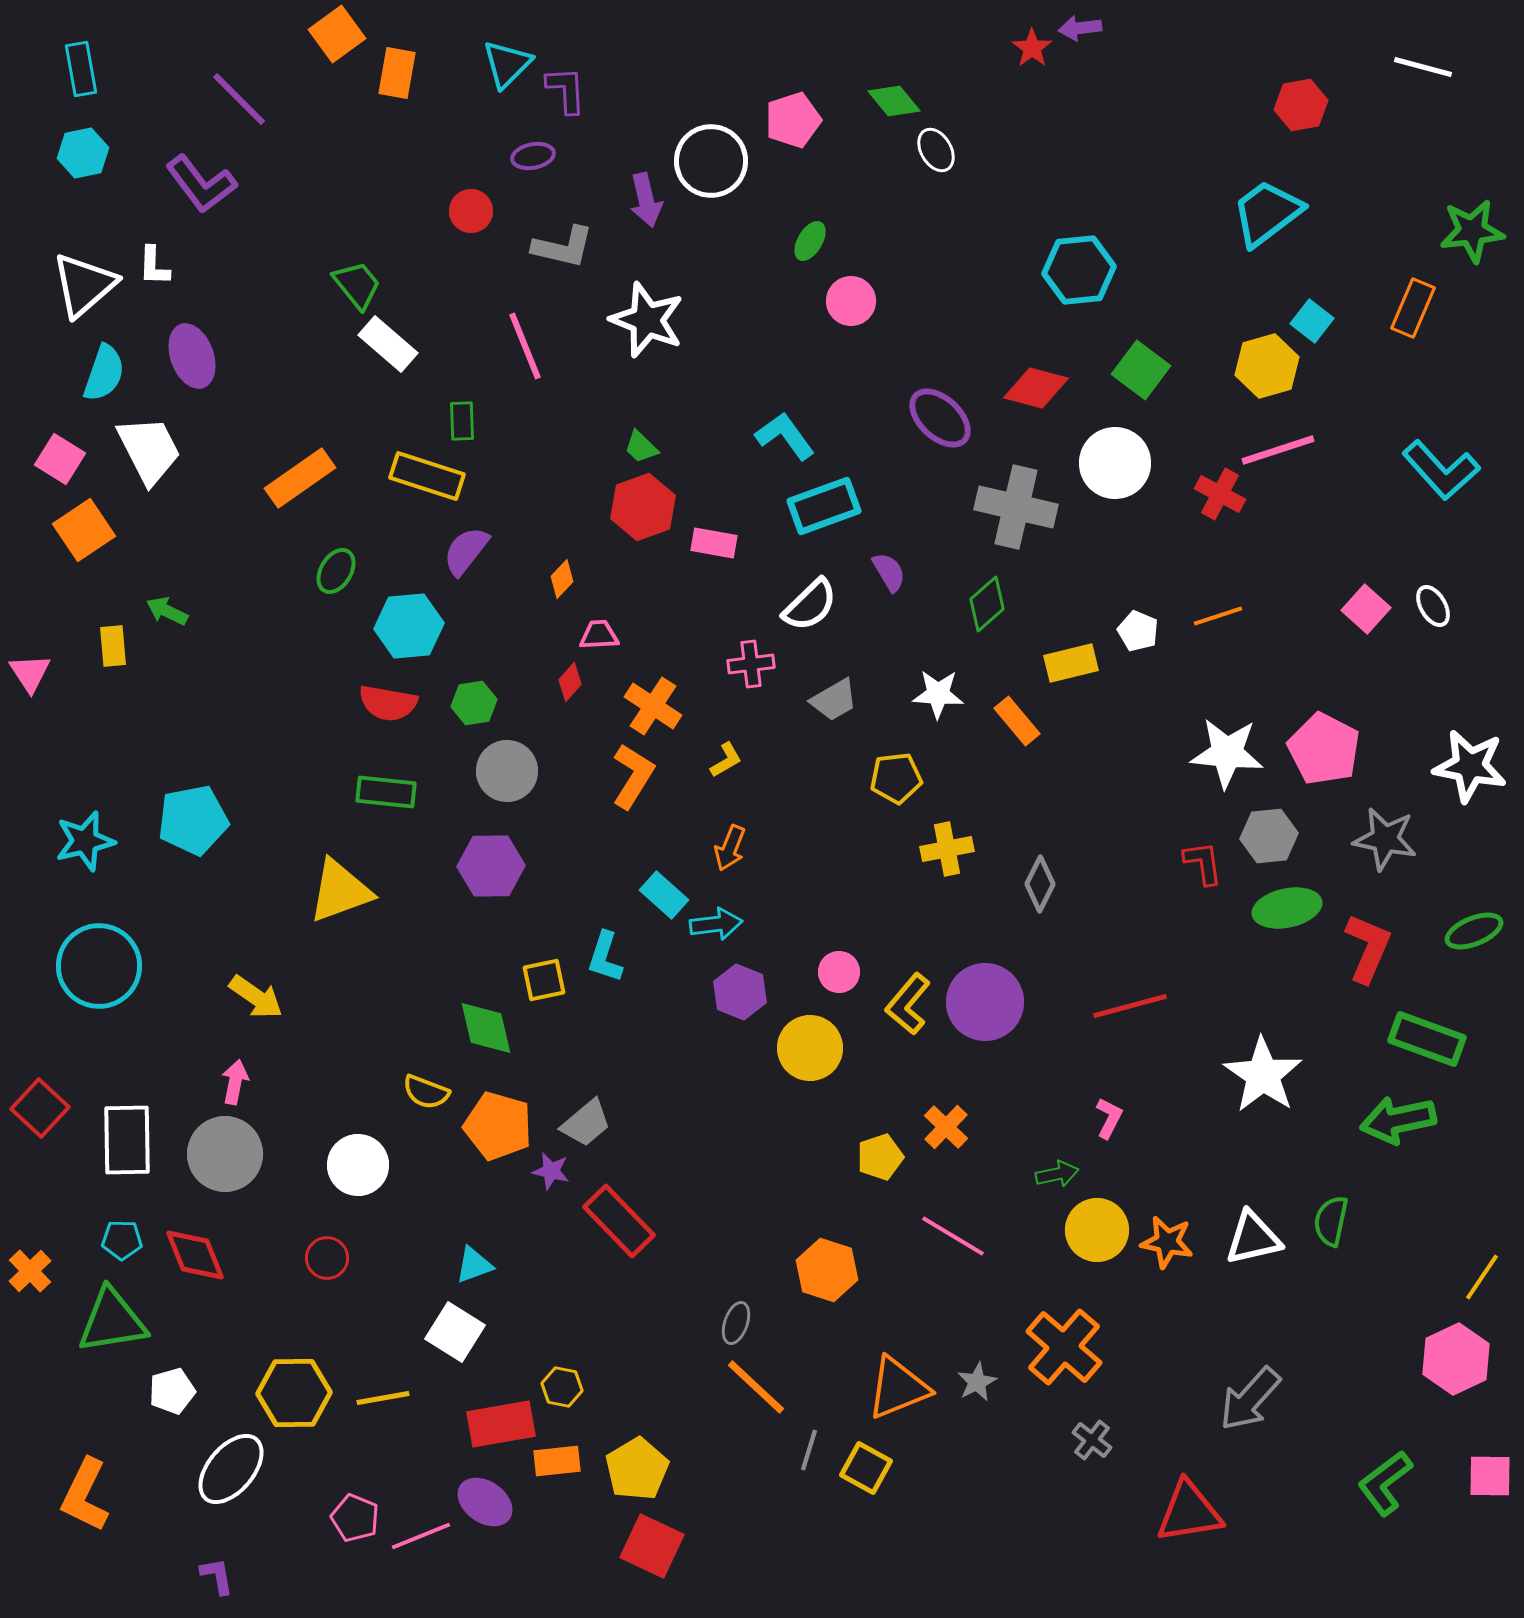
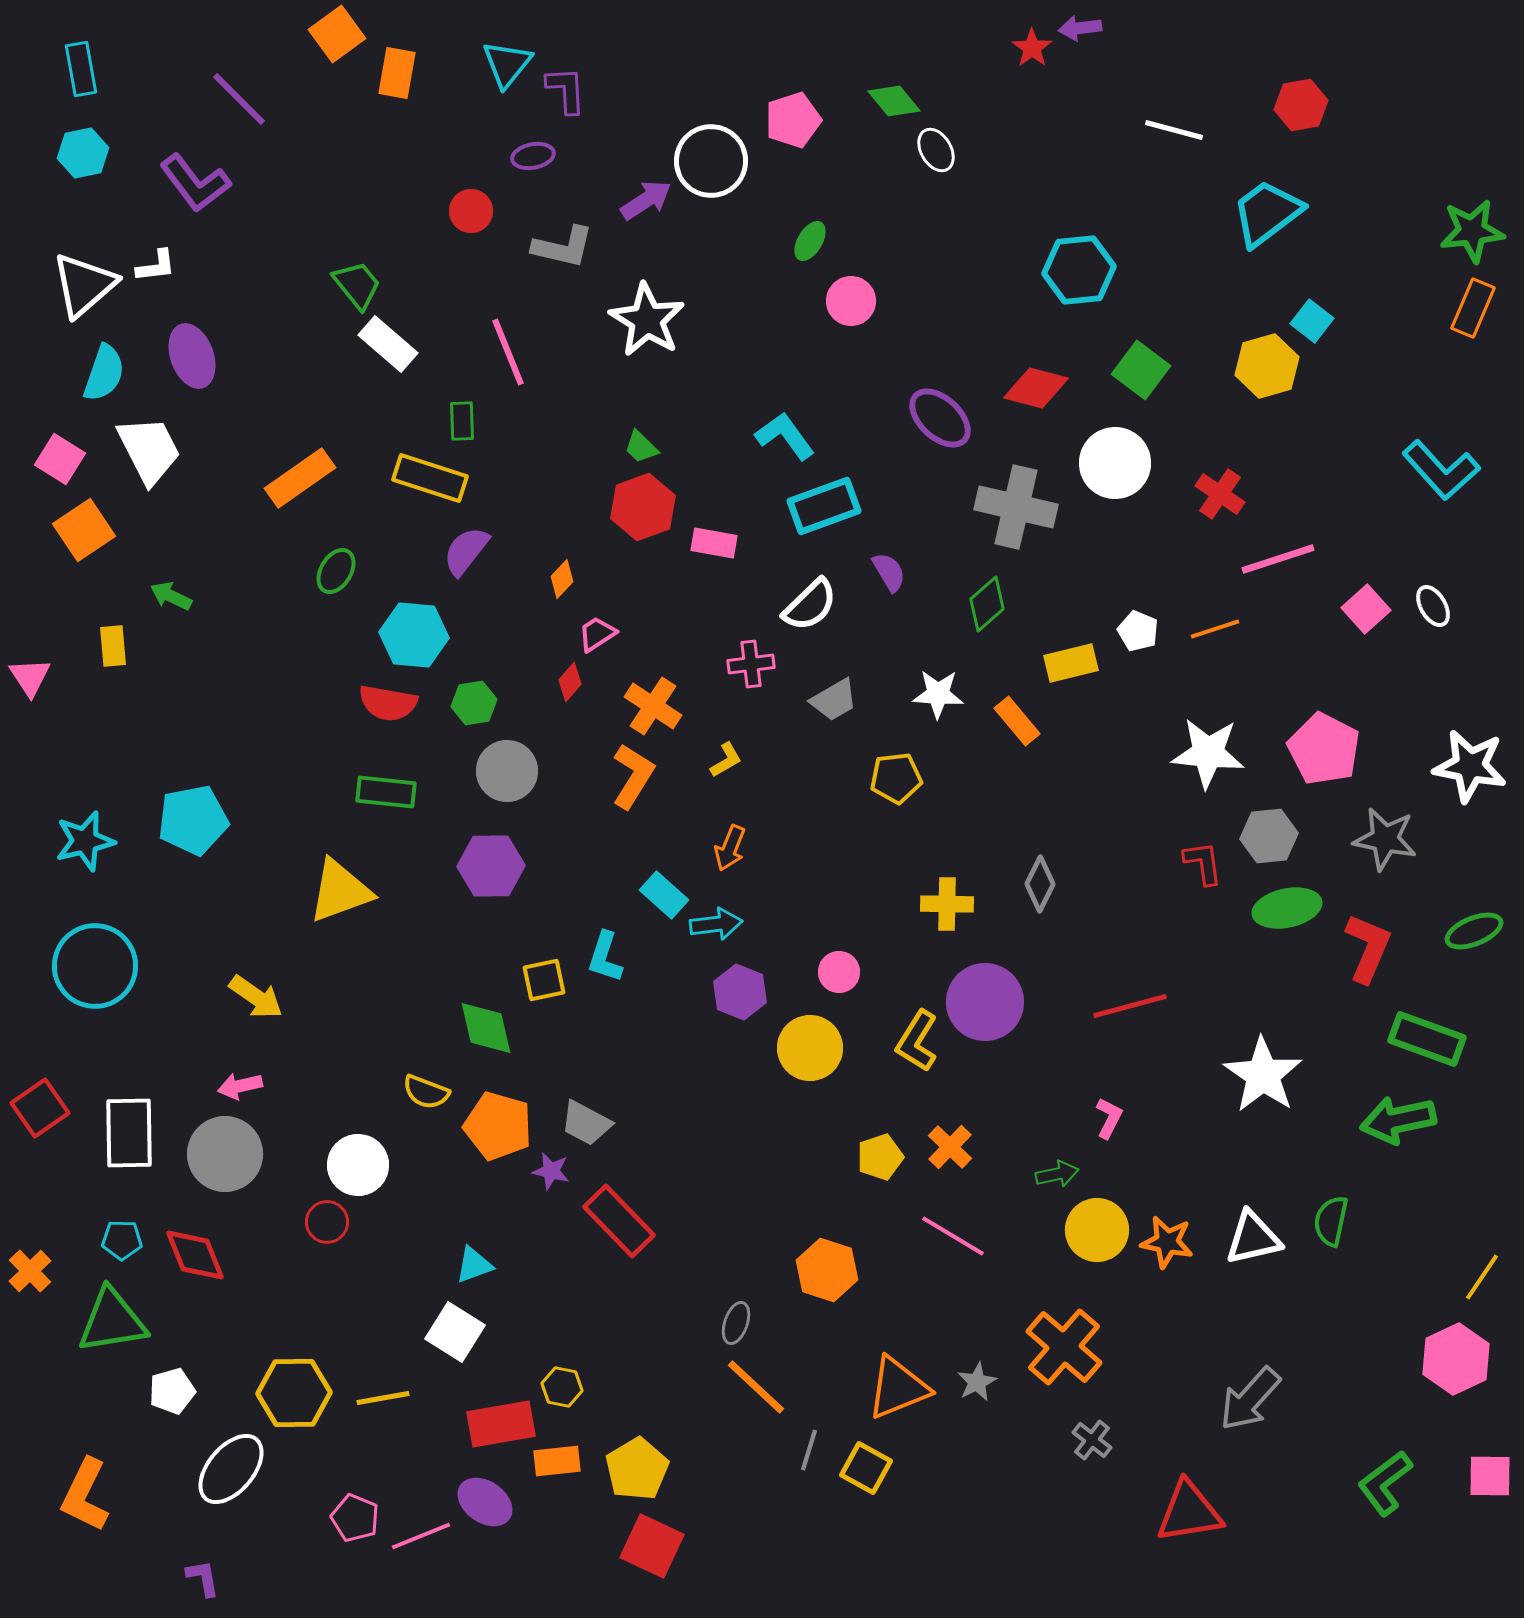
cyan triangle at (507, 64): rotated 6 degrees counterclockwise
white line at (1423, 67): moved 249 px left, 63 px down
purple L-shape at (201, 184): moved 6 px left, 1 px up
purple arrow at (646, 200): rotated 110 degrees counterclockwise
white L-shape at (154, 266): moved 2 px right; rotated 99 degrees counterclockwise
orange rectangle at (1413, 308): moved 60 px right
white star at (647, 320): rotated 10 degrees clockwise
pink line at (525, 346): moved 17 px left, 6 px down
pink line at (1278, 450): moved 109 px down
yellow rectangle at (427, 476): moved 3 px right, 2 px down
red cross at (1220, 494): rotated 6 degrees clockwise
pink square at (1366, 609): rotated 6 degrees clockwise
green arrow at (167, 611): moved 4 px right, 15 px up
orange line at (1218, 616): moved 3 px left, 13 px down
cyan hexagon at (409, 626): moved 5 px right, 9 px down; rotated 10 degrees clockwise
pink trapezoid at (599, 635): moved 2 px left, 1 px up; rotated 30 degrees counterclockwise
pink triangle at (30, 673): moved 4 px down
white star at (1227, 753): moved 19 px left
yellow cross at (947, 849): moved 55 px down; rotated 12 degrees clockwise
cyan circle at (99, 966): moved 4 px left
yellow L-shape at (908, 1004): moved 9 px right, 37 px down; rotated 8 degrees counterclockwise
pink arrow at (235, 1082): moved 5 px right, 4 px down; rotated 114 degrees counterclockwise
red square at (40, 1108): rotated 12 degrees clockwise
gray trapezoid at (586, 1123): rotated 68 degrees clockwise
orange cross at (946, 1127): moved 4 px right, 20 px down
white rectangle at (127, 1140): moved 2 px right, 7 px up
red circle at (327, 1258): moved 36 px up
purple L-shape at (217, 1576): moved 14 px left, 2 px down
